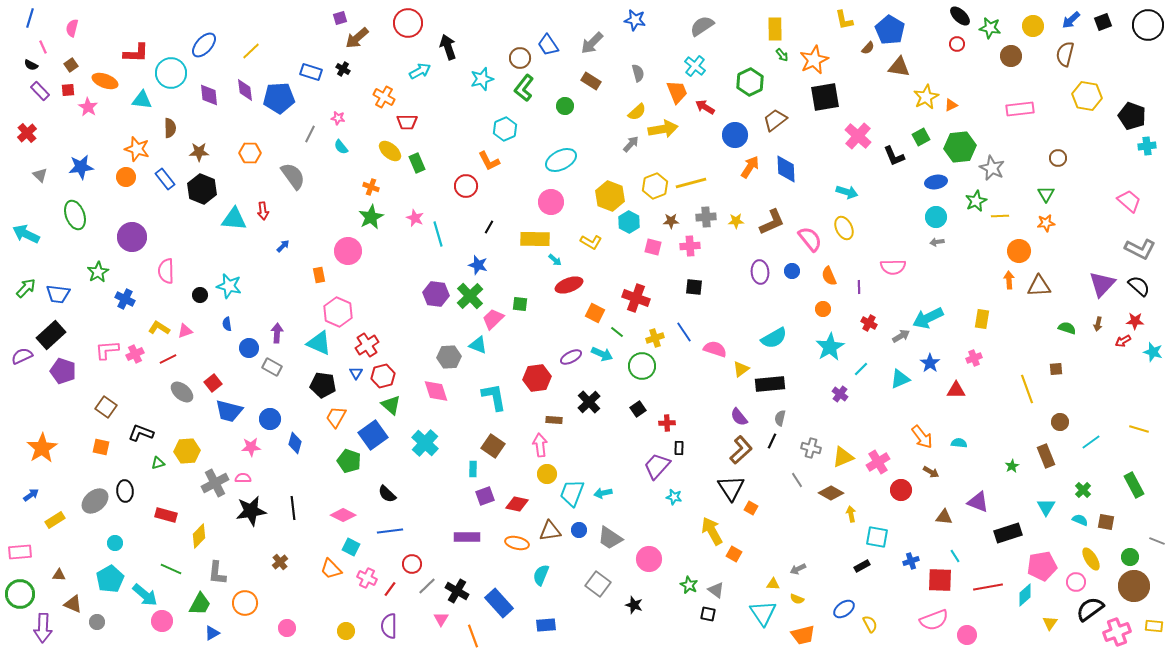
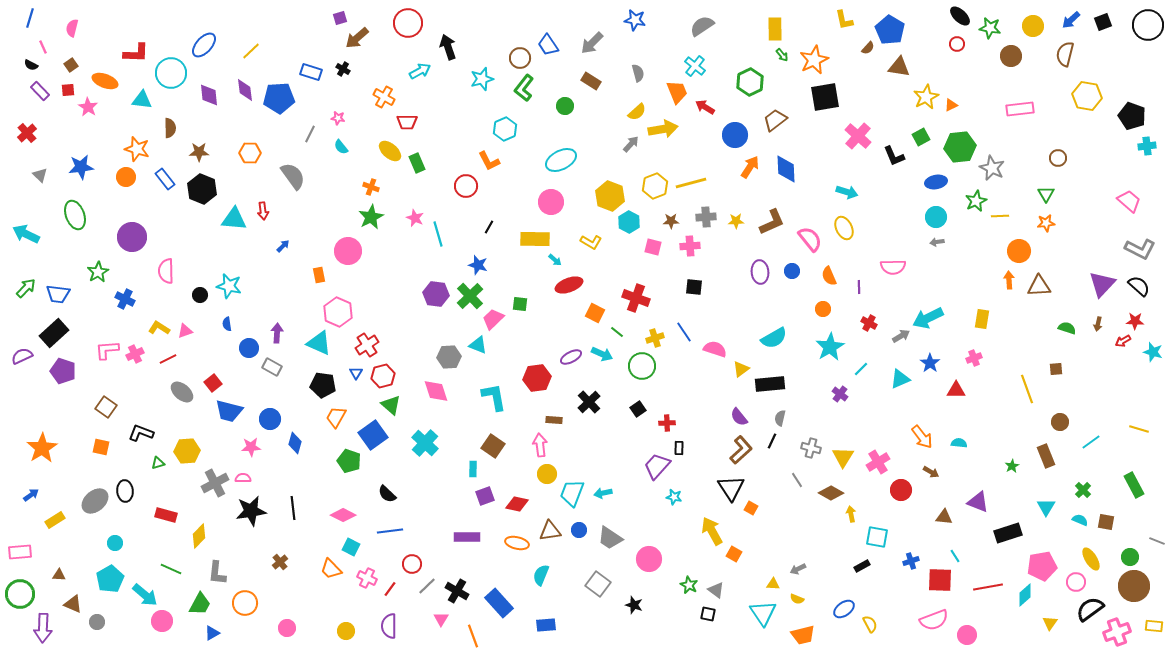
black rectangle at (51, 335): moved 3 px right, 2 px up
yellow triangle at (843, 457): rotated 35 degrees counterclockwise
